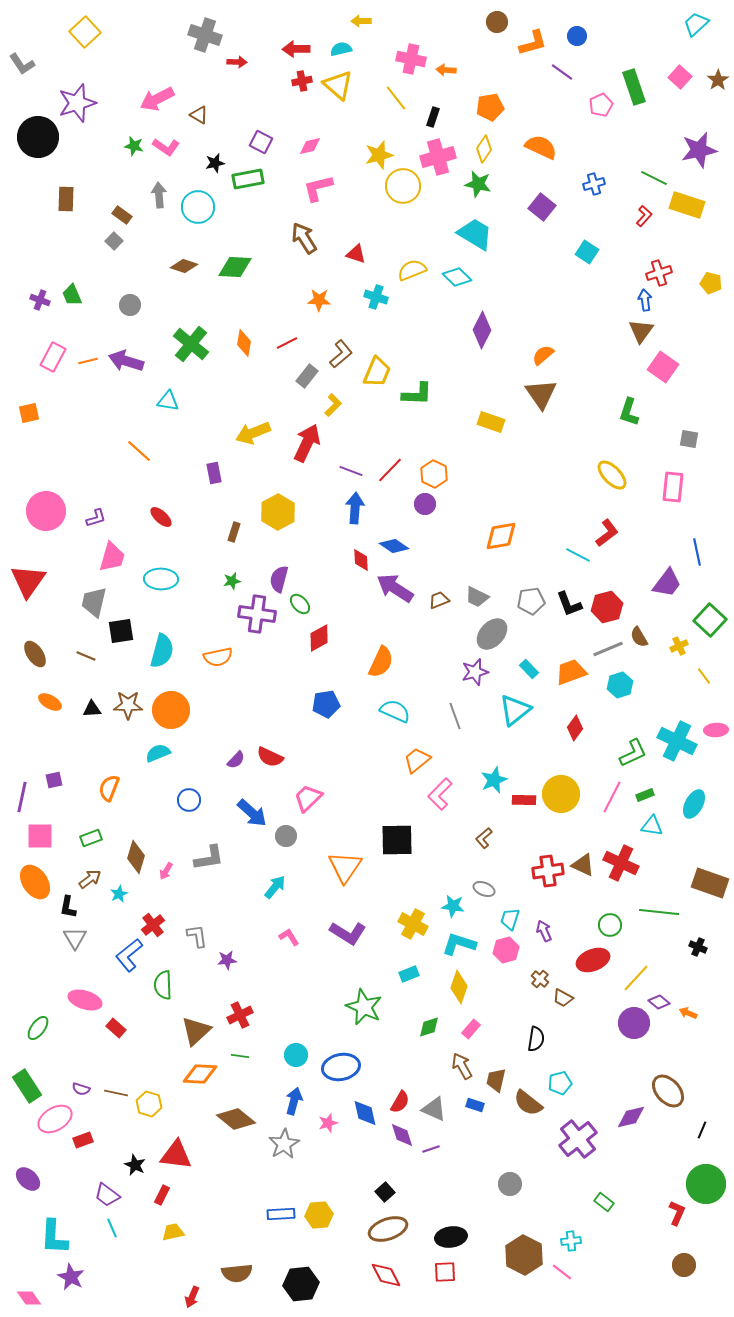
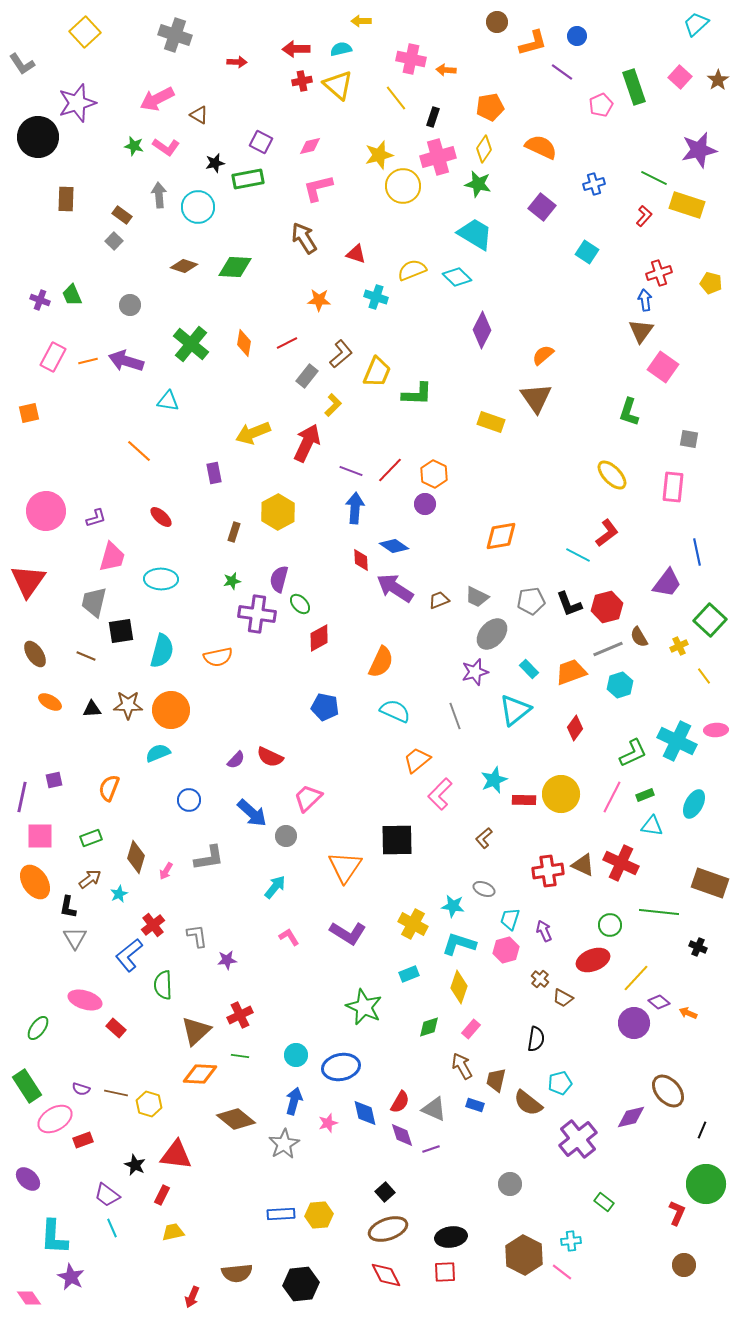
gray cross at (205, 35): moved 30 px left
brown triangle at (541, 394): moved 5 px left, 4 px down
blue pentagon at (326, 704): moved 1 px left, 3 px down; rotated 20 degrees clockwise
